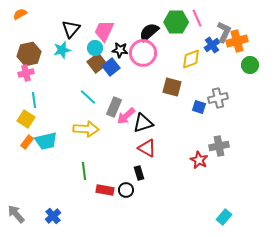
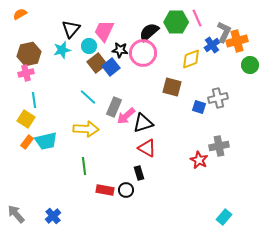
cyan circle at (95, 48): moved 6 px left, 2 px up
green line at (84, 171): moved 5 px up
